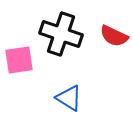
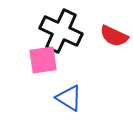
black cross: moved 3 px up; rotated 6 degrees clockwise
pink square: moved 24 px right
